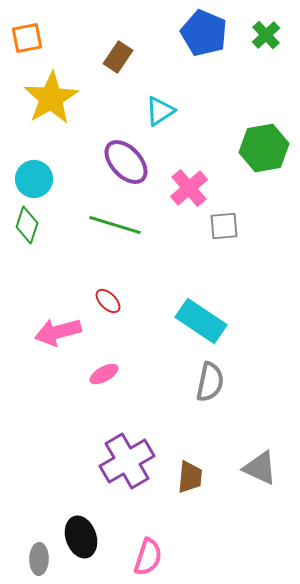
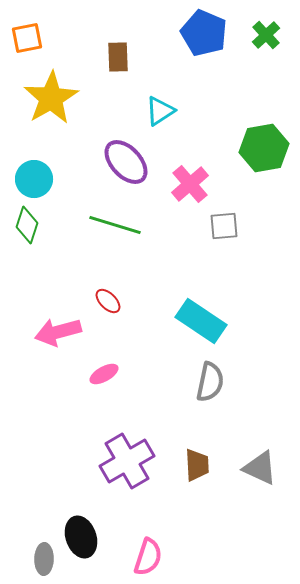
brown rectangle: rotated 36 degrees counterclockwise
pink cross: moved 1 px right, 4 px up
brown trapezoid: moved 7 px right, 12 px up; rotated 8 degrees counterclockwise
gray ellipse: moved 5 px right
